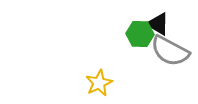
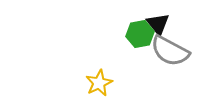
black triangle: rotated 20 degrees clockwise
green hexagon: rotated 12 degrees counterclockwise
